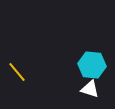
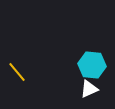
white triangle: moved 1 px left; rotated 42 degrees counterclockwise
